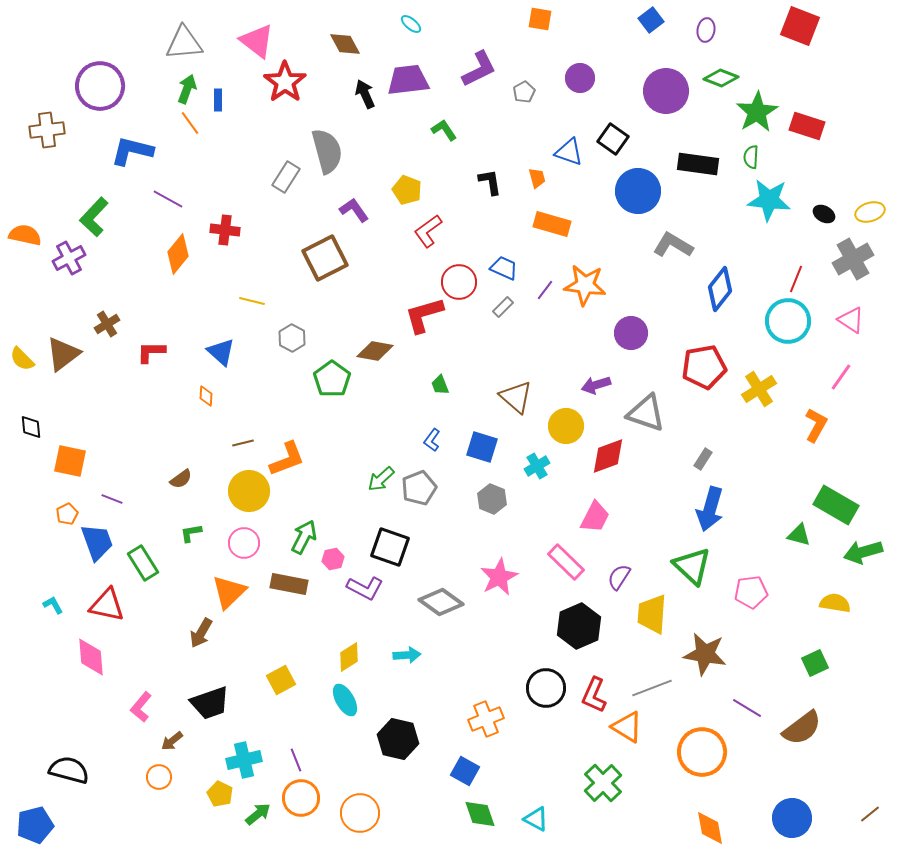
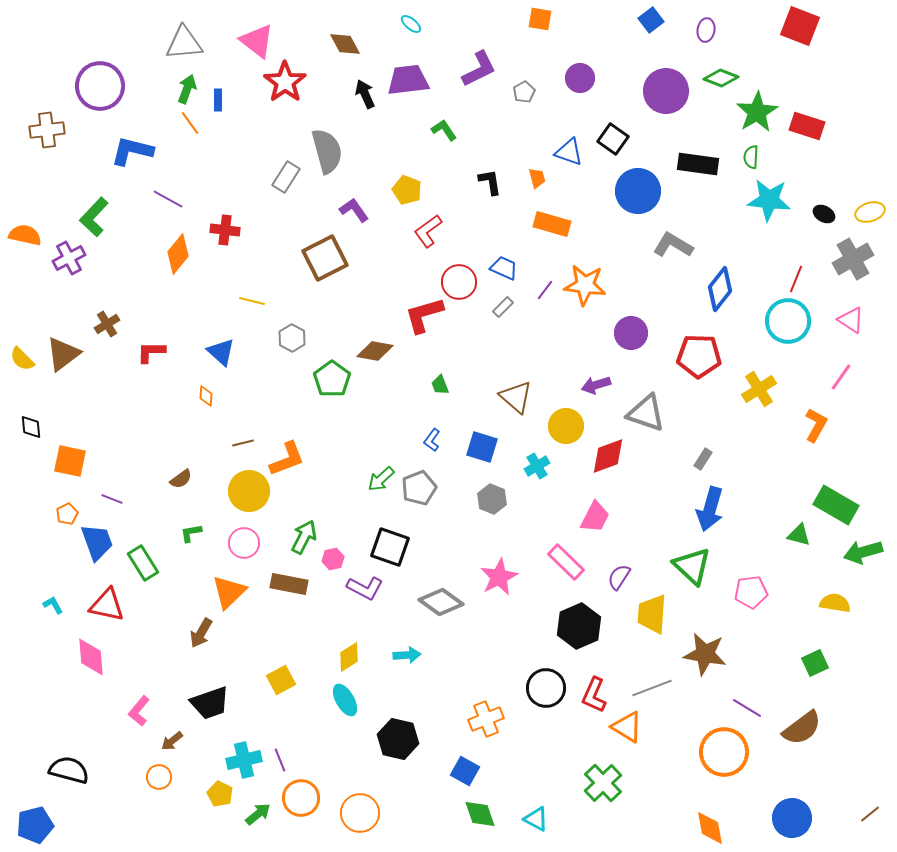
red pentagon at (704, 367): moved 5 px left, 11 px up; rotated 12 degrees clockwise
pink L-shape at (141, 707): moved 2 px left, 4 px down
orange circle at (702, 752): moved 22 px right
purple line at (296, 760): moved 16 px left
